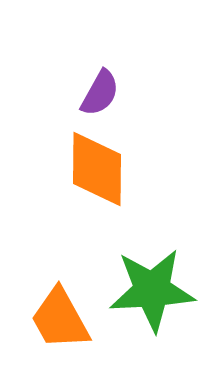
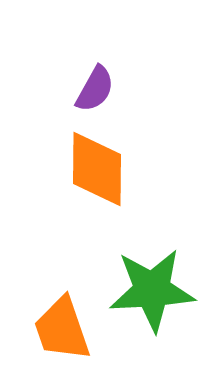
purple semicircle: moved 5 px left, 4 px up
orange trapezoid: moved 2 px right, 10 px down; rotated 10 degrees clockwise
